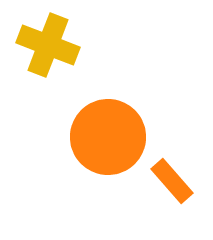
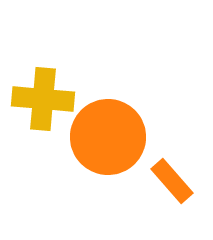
yellow cross: moved 5 px left, 54 px down; rotated 16 degrees counterclockwise
